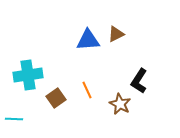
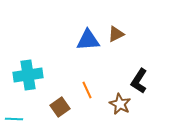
brown square: moved 4 px right, 9 px down
